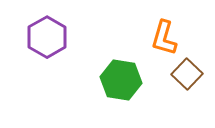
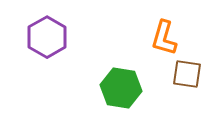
brown square: rotated 36 degrees counterclockwise
green hexagon: moved 8 px down
